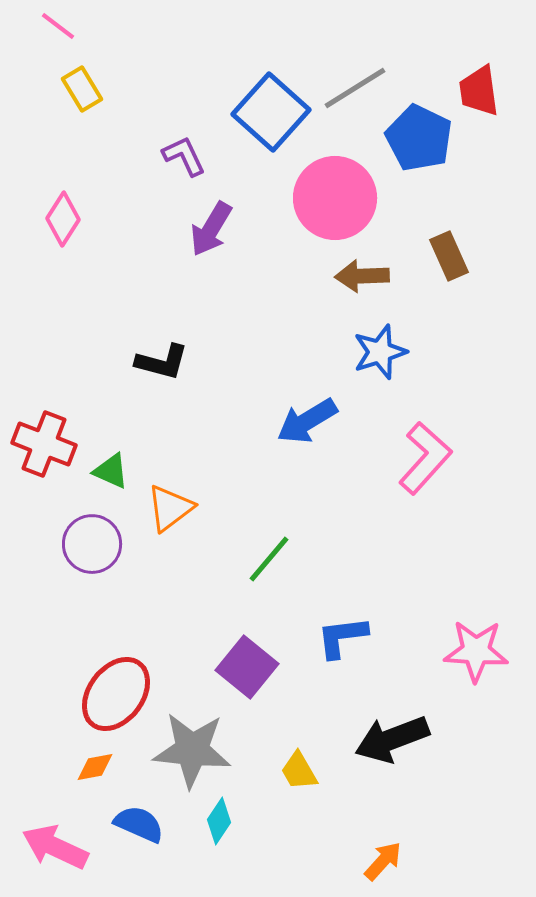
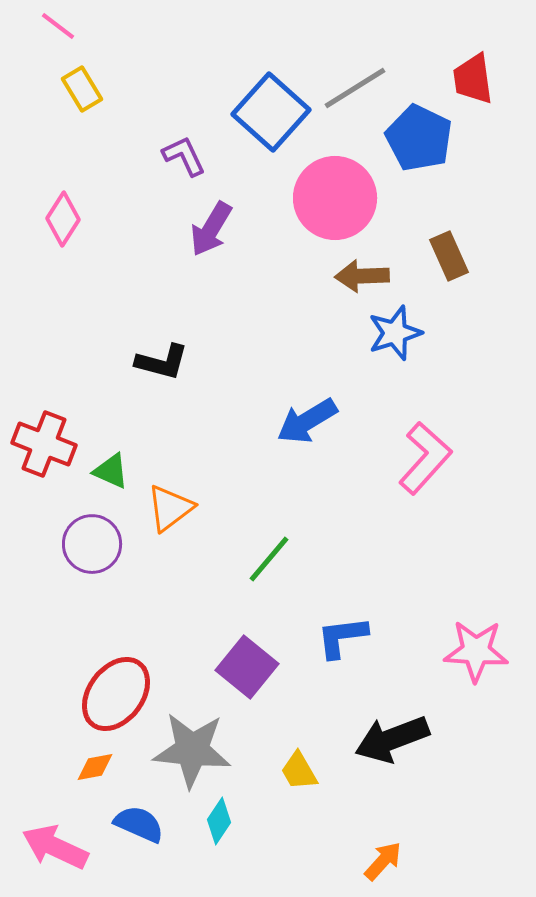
red trapezoid: moved 6 px left, 12 px up
blue star: moved 15 px right, 19 px up
